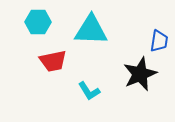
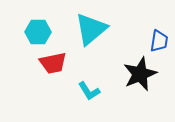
cyan hexagon: moved 10 px down
cyan triangle: moved 1 px up; rotated 42 degrees counterclockwise
red trapezoid: moved 2 px down
